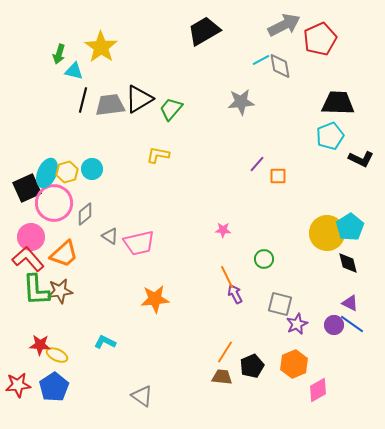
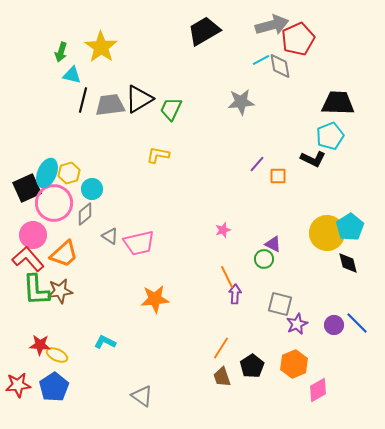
gray arrow at (284, 25): moved 12 px left; rotated 12 degrees clockwise
red pentagon at (320, 39): moved 22 px left
green arrow at (59, 54): moved 2 px right, 2 px up
cyan triangle at (74, 71): moved 2 px left, 4 px down
green trapezoid at (171, 109): rotated 15 degrees counterclockwise
black L-shape at (361, 159): moved 48 px left
cyan circle at (92, 169): moved 20 px down
yellow hexagon at (67, 172): moved 2 px right, 1 px down
pink star at (223, 230): rotated 21 degrees counterclockwise
pink circle at (31, 237): moved 2 px right, 2 px up
purple arrow at (235, 294): rotated 30 degrees clockwise
purple triangle at (350, 303): moved 77 px left, 59 px up
blue line at (352, 324): moved 5 px right, 1 px up; rotated 10 degrees clockwise
orange line at (225, 352): moved 4 px left, 4 px up
black pentagon at (252, 366): rotated 10 degrees counterclockwise
brown trapezoid at (222, 377): rotated 115 degrees counterclockwise
